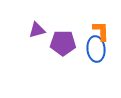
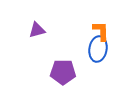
purple pentagon: moved 29 px down
blue ellipse: moved 2 px right; rotated 15 degrees clockwise
